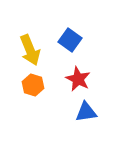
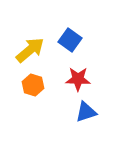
yellow arrow: rotated 108 degrees counterclockwise
red star: rotated 25 degrees counterclockwise
blue triangle: rotated 10 degrees counterclockwise
